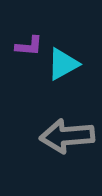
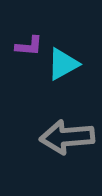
gray arrow: moved 1 px down
